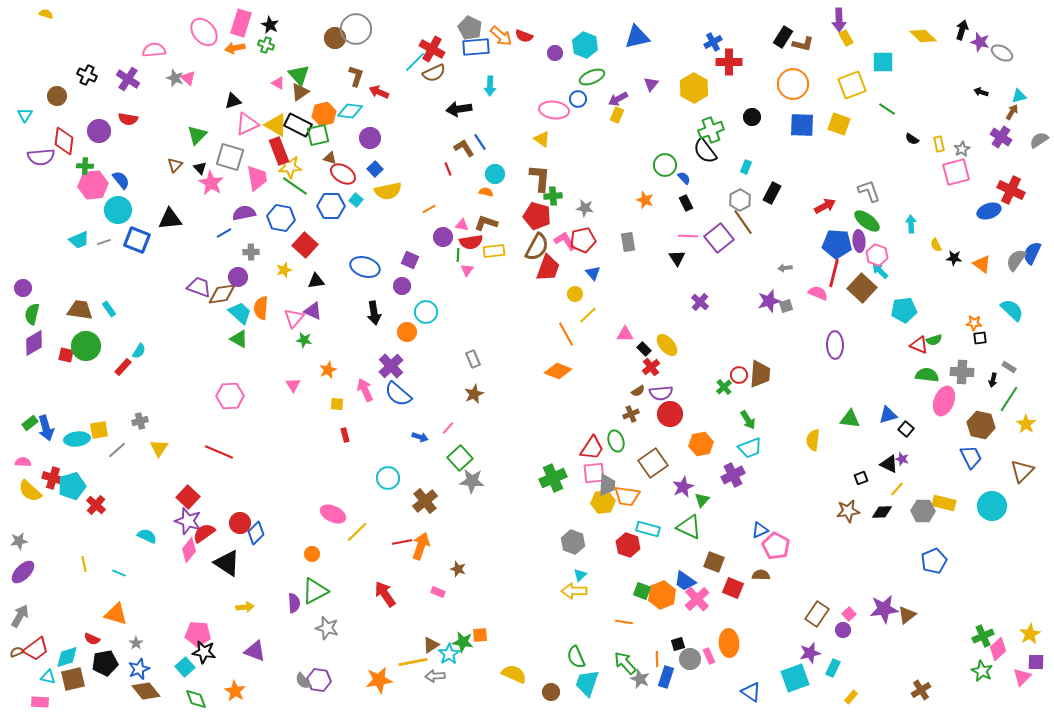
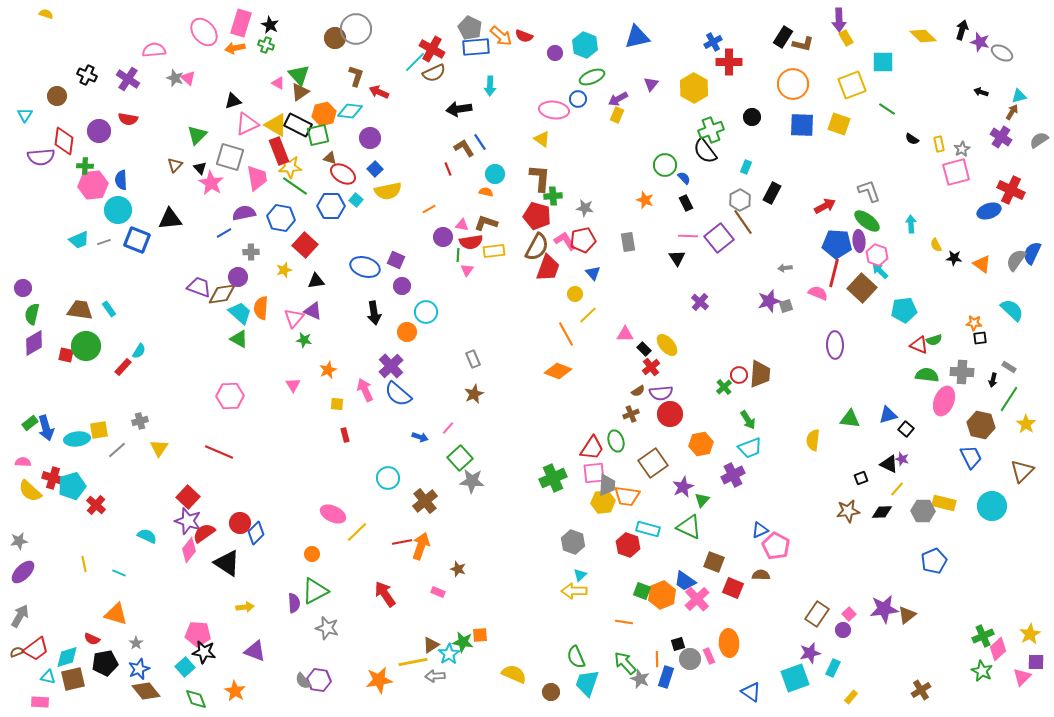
blue semicircle at (121, 180): rotated 144 degrees counterclockwise
purple square at (410, 260): moved 14 px left
